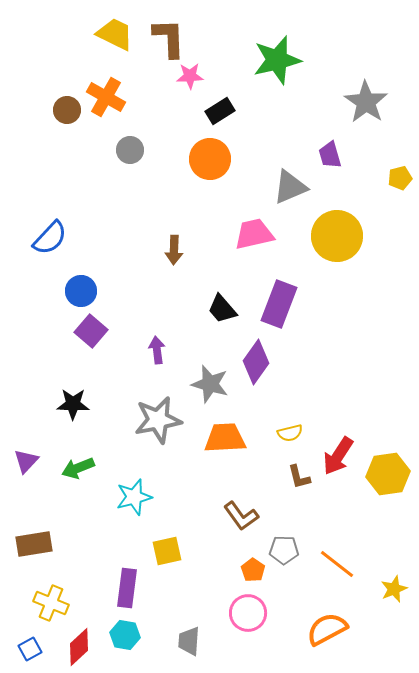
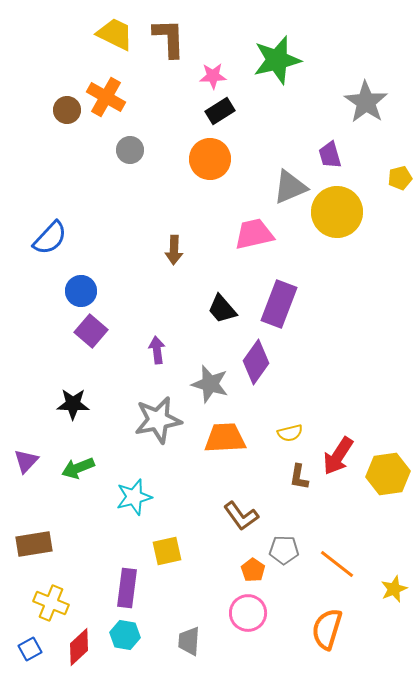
pink star at (190, 76): moved 23 px right
yellow circle at (337, 236): moved 24 px up
brown L-shape at (299, 477): rotated 24 degrees clockwise
orange semicircle at (327, 629): rotated 45 degrees counterclockwise
